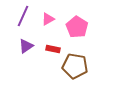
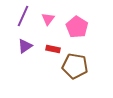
pink triangle: rotated 24 degrees counterclockwise
purple triangle: moved 1 px left
